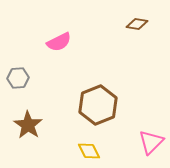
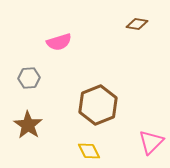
pink semicircle: rotated 10 degrees clockwise
gray hexagon: moved 11 px right
